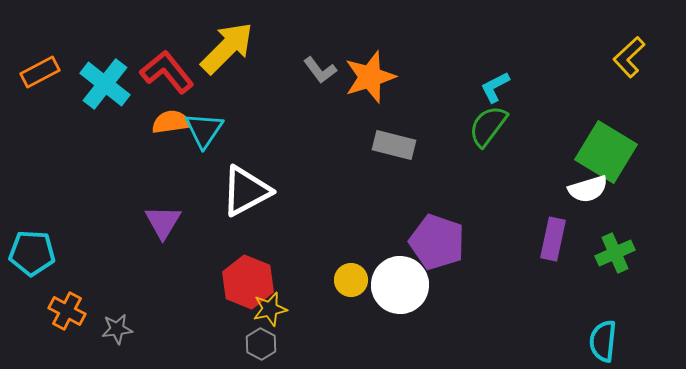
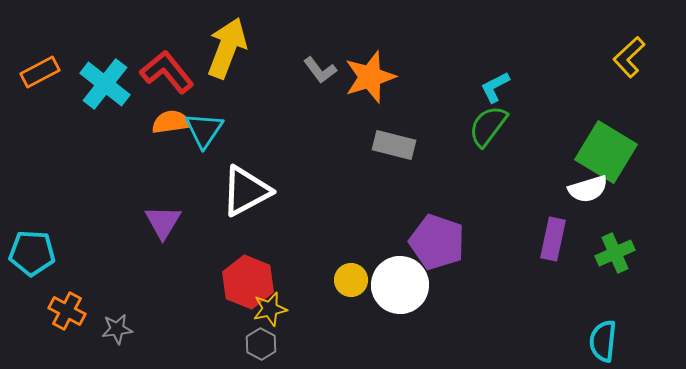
yellow arrow: rotated 24 degrees counterclockwise
